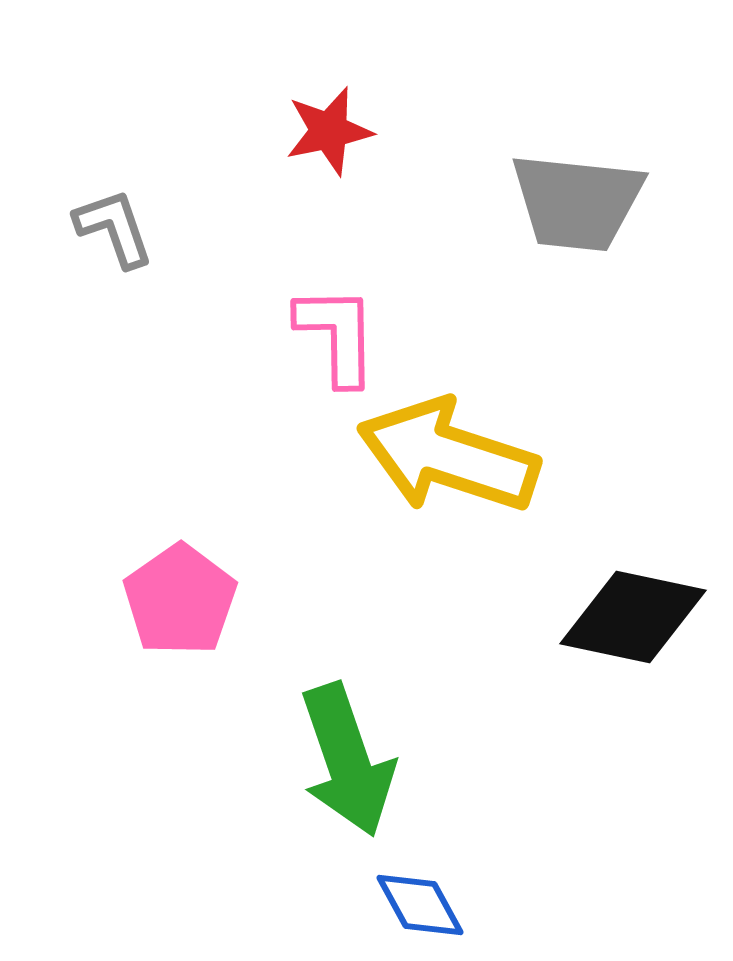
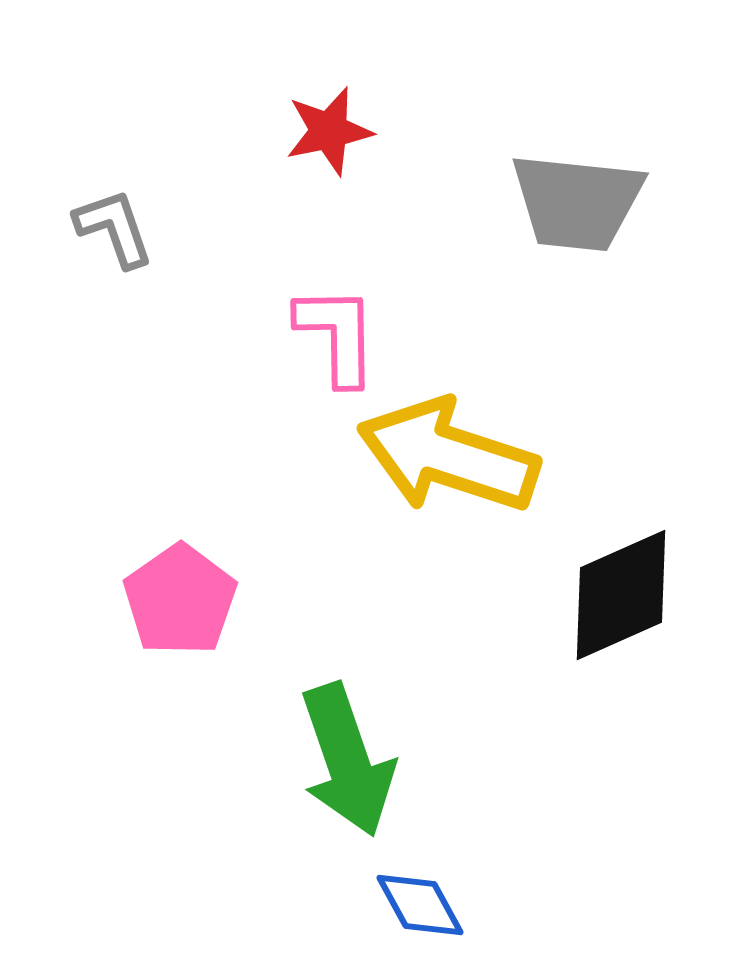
black diamond: moved 12 px left, 22 px up; rotated 36 degrees counterclockwise
